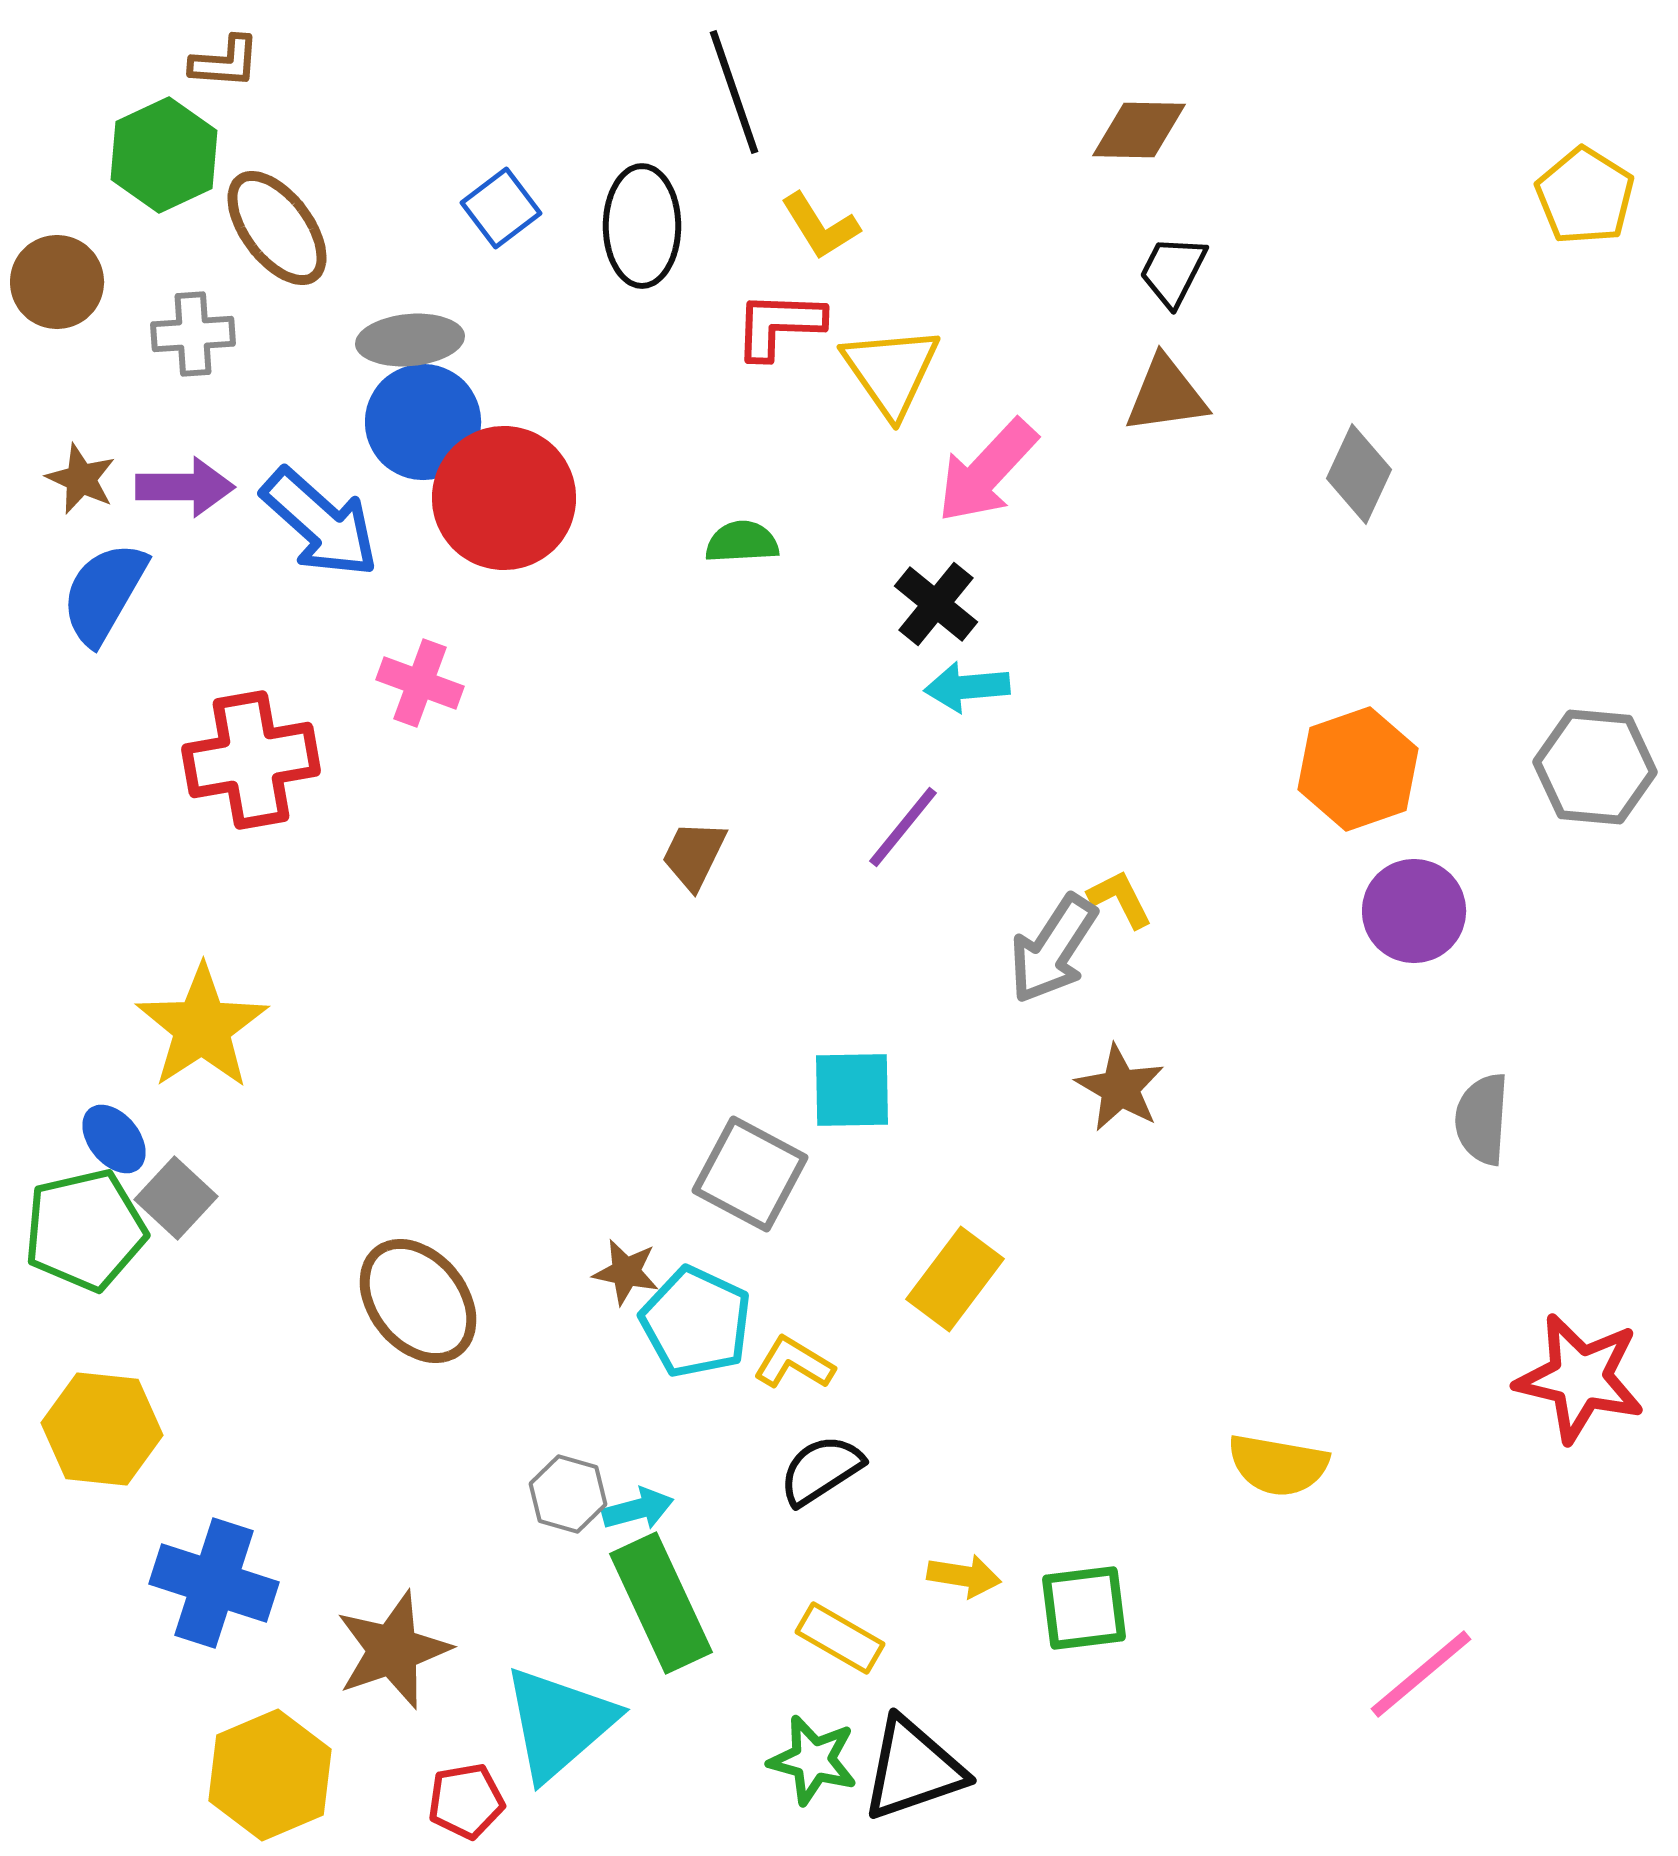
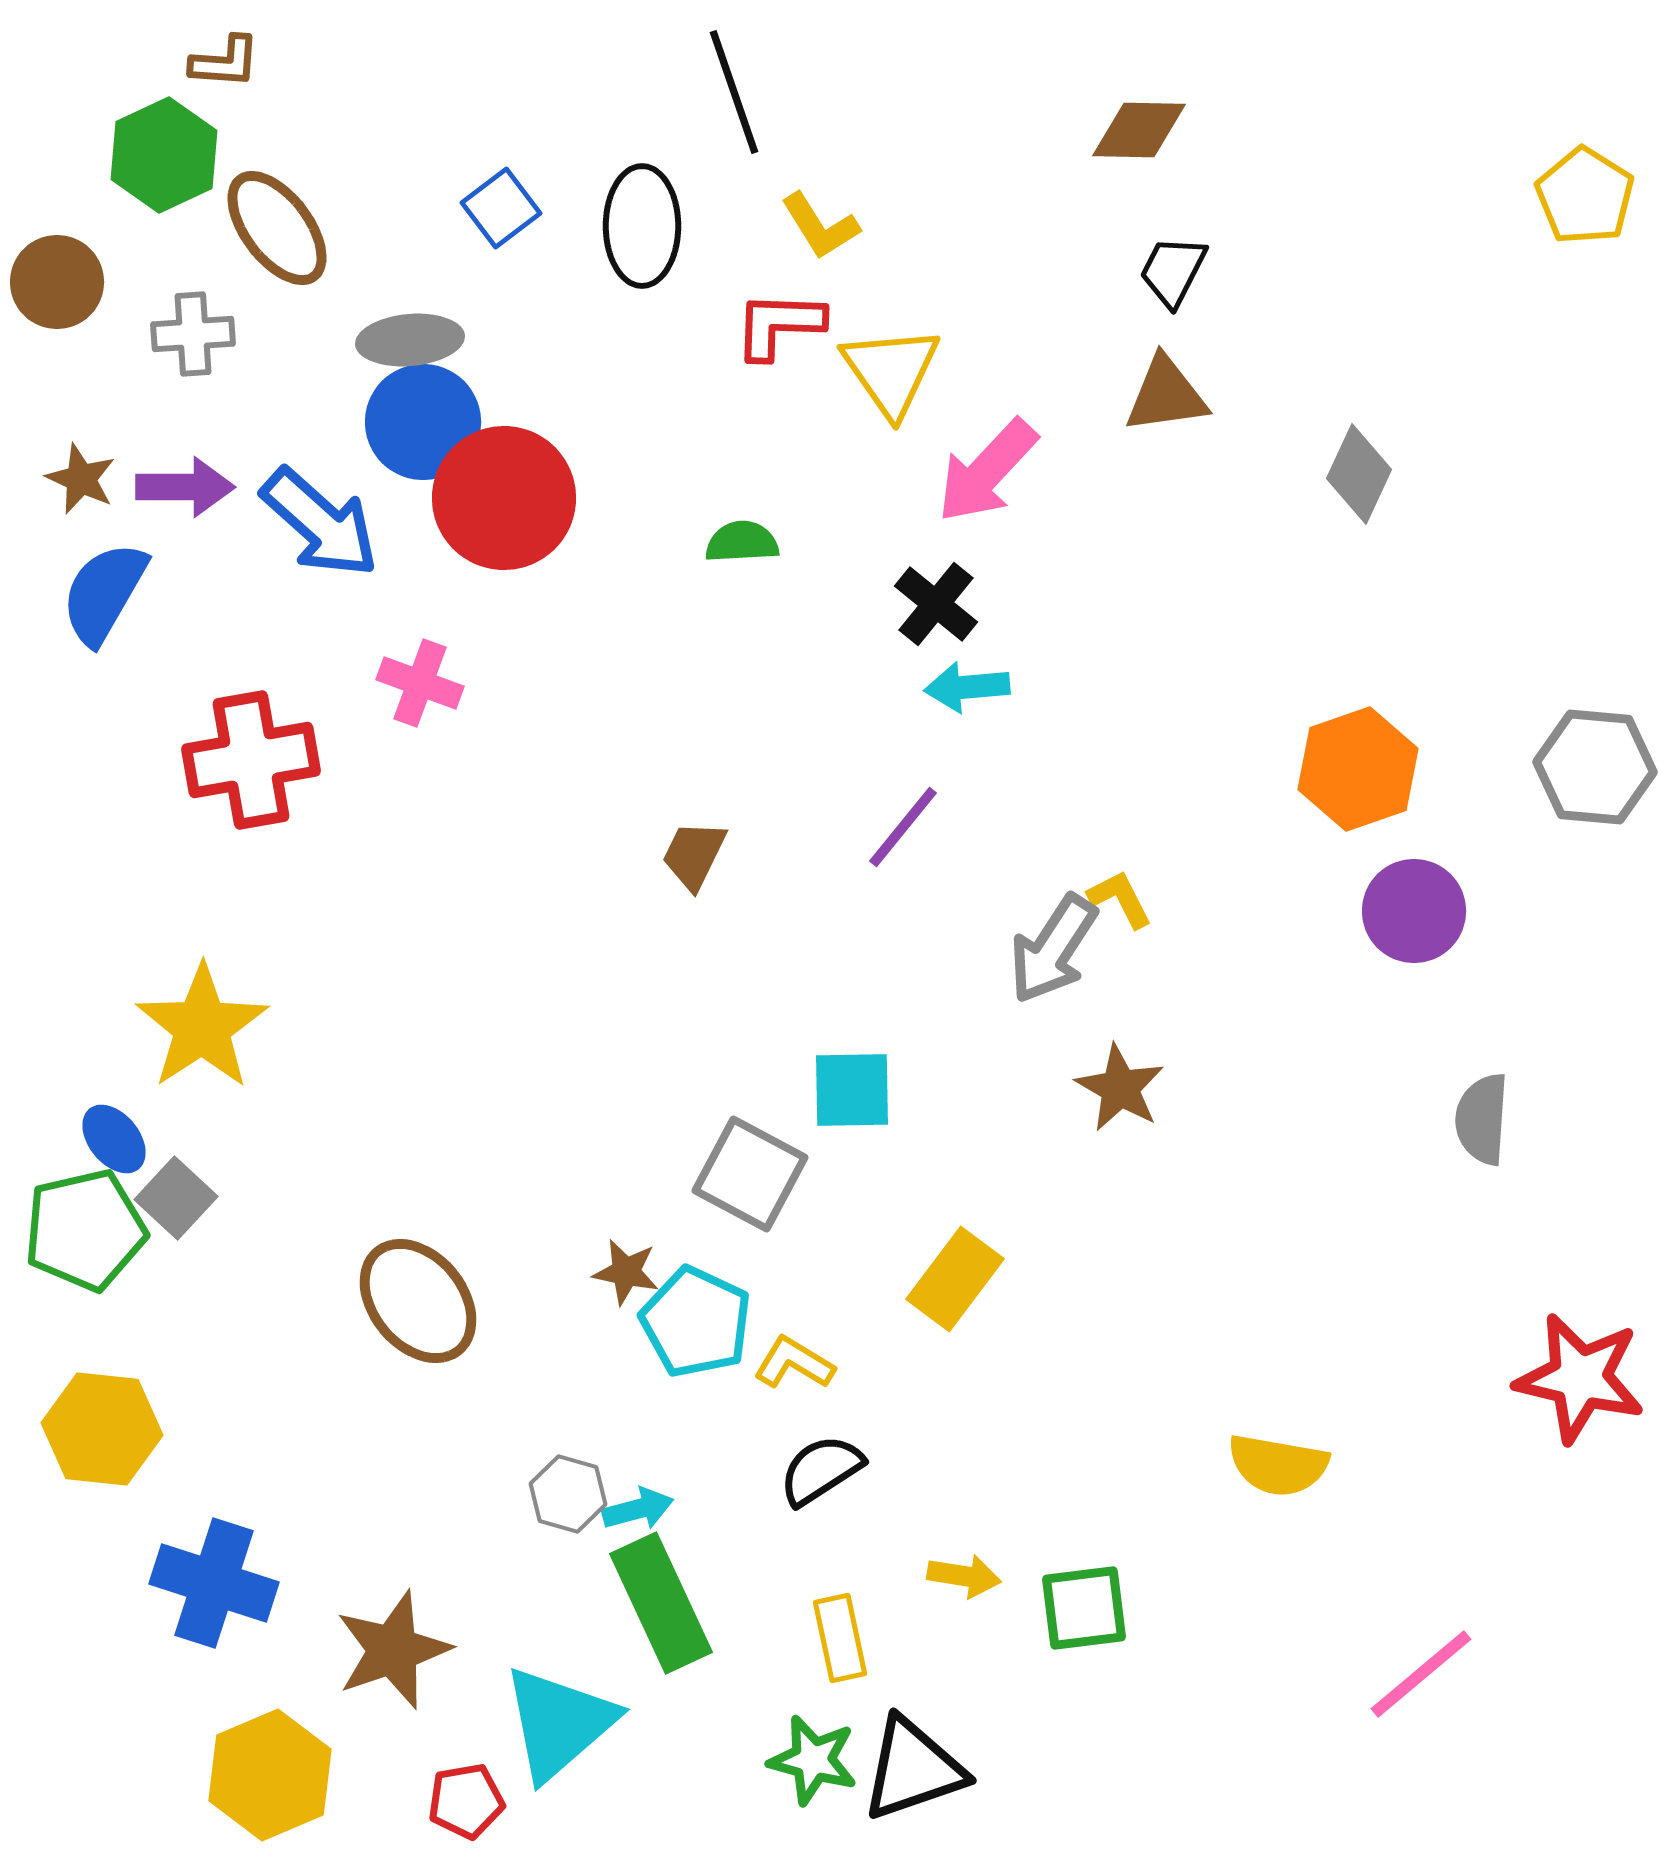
yellow rectangle at (840, 1638): rotated 48 degrees clockwise
